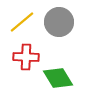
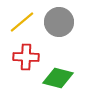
green diamond: rotated 44 degrees counterclockwise
